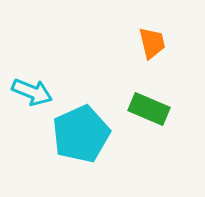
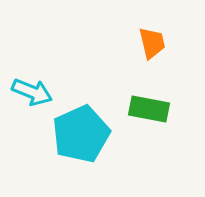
green rectangle: rotated 12 degrees counterclockwise
